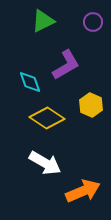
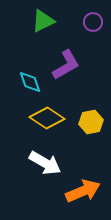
yellow hexagon: moved 17 px down; rotated 25 degrees clockwise
